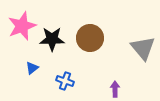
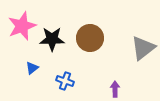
gray triangle: rotated 32 degrees clockwise
